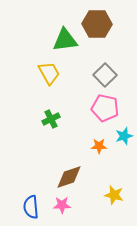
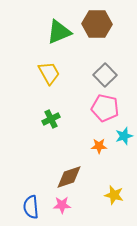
green triangle: moved 6 px left, 8 px up; rotated 16 degrees counterclockwise
